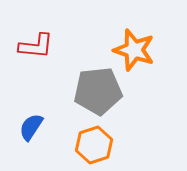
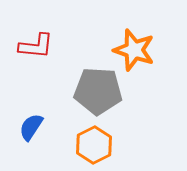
gray pentagon: rotated 9 degrees clockwise
orange hexagon: rotated 9 degrees counterclockwise
